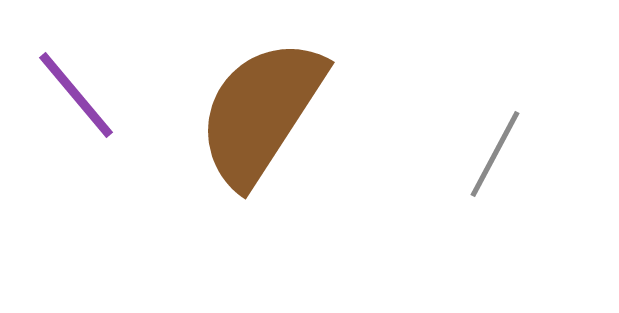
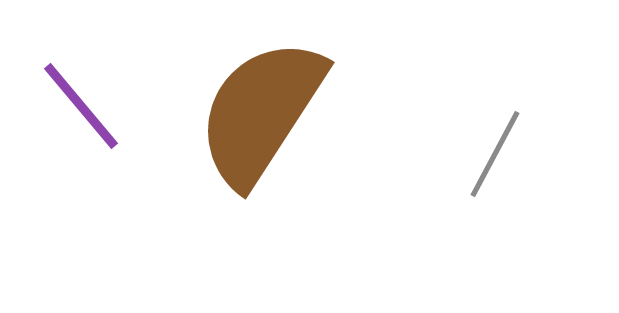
purple line: moved 5 px right, 11 px down
